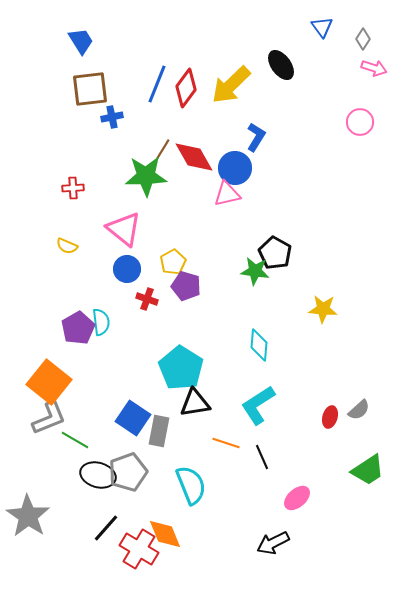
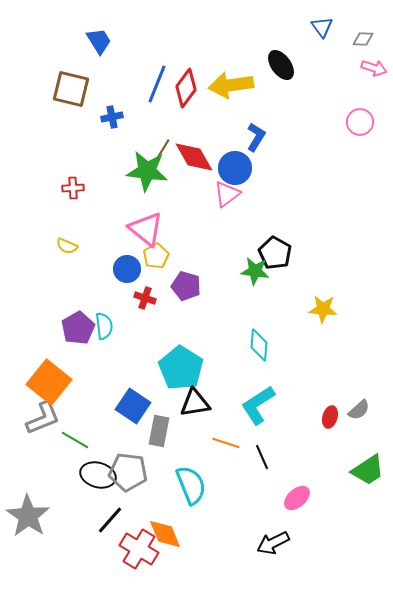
gray diamond at (363, 39): rotated 60 degrees clockwise
blue trapezoid at (81, 41): moved 18 px right
yellow arrow at (231, 85): rotated 36 degrees clockwise
brown square at (90, 89): moved 19 px left; rotated 21 degrees clockwise
green star at (146, 176): moved 1 px right, 5 px up; rotated 9 degrees clockwise
pink triangle at (227, 194): rotated 24 degrees counterclockwise
pink triangle at (124, 229): moved 22 px right
yellow pentagon at (173, 262): moved 17 px left, 6 px up
red cross at (147, 299): moved 2 px left, 1 px up
cyan semicircle at (101, 322): moved 3 px right, 4 px down
gray L-shape at (49, 418): moved 6 px left
blue square at (133, 418): moved 12 px up
gray pentagon at (128, 472): rotated 27 degrees clockwise
black line at (106, 528): moved 4 px right, 8 px up
